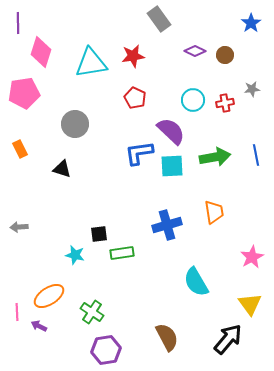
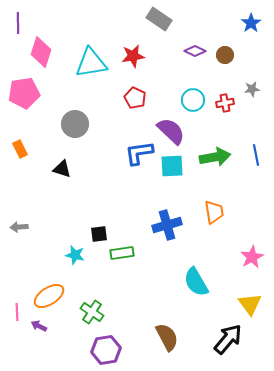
gray rectangle: rotated 20 degrees counterclockwise
